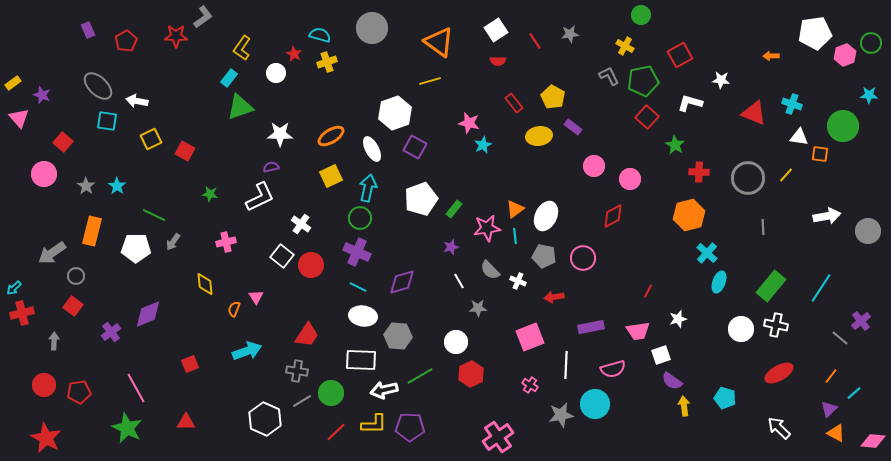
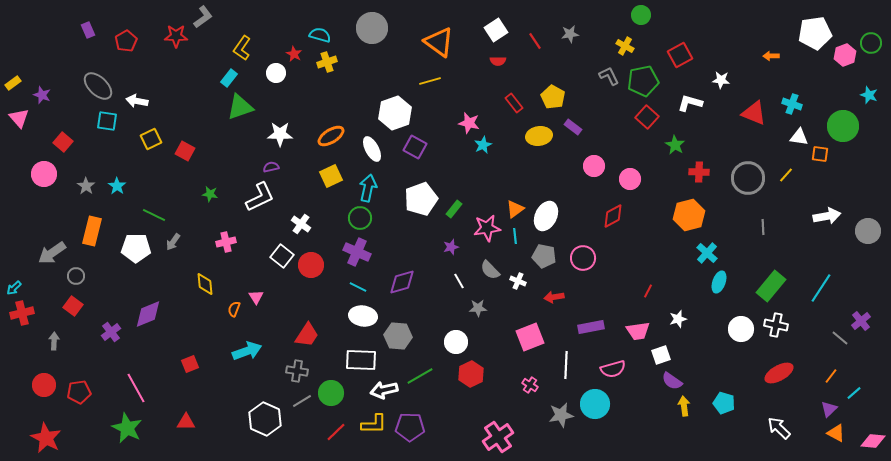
cyan star at (869, 95): rotated 18 degrees clockwise
cyan pentagon at (725, 398): moved 1 px left, 5 px down
